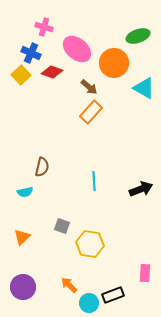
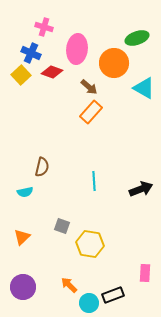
green ellipse: moved 1 px left, 2 px down
pink ellipse: rotated 56 degrees clockwise
